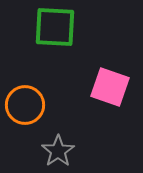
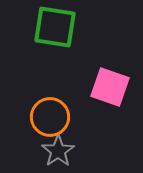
green square: rotated 6 degrees clockwise
orange circle: moved 25 px right, 12 px down
